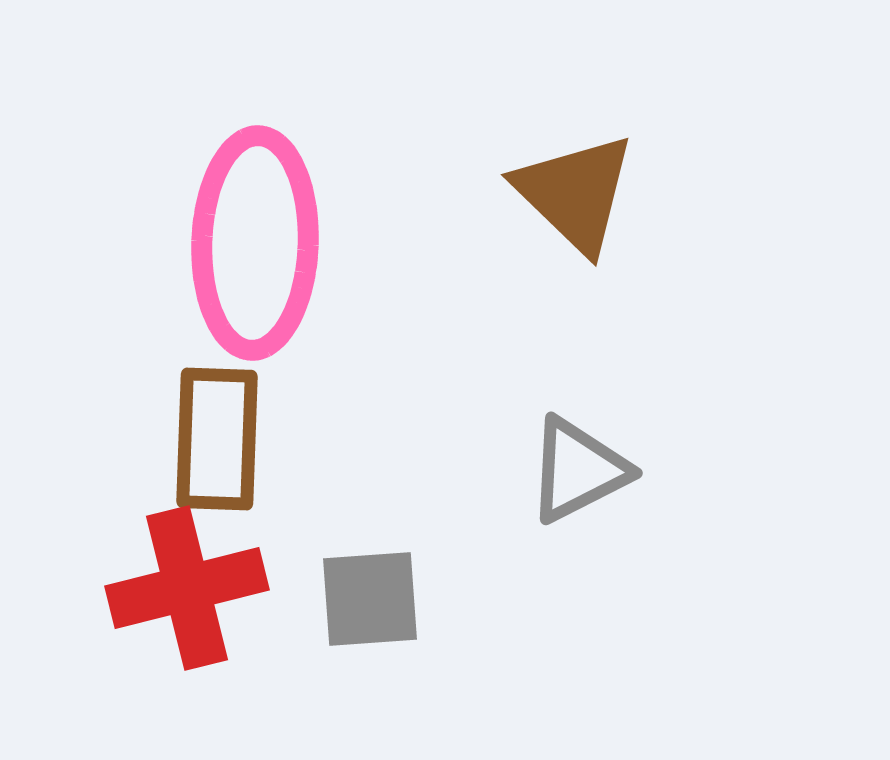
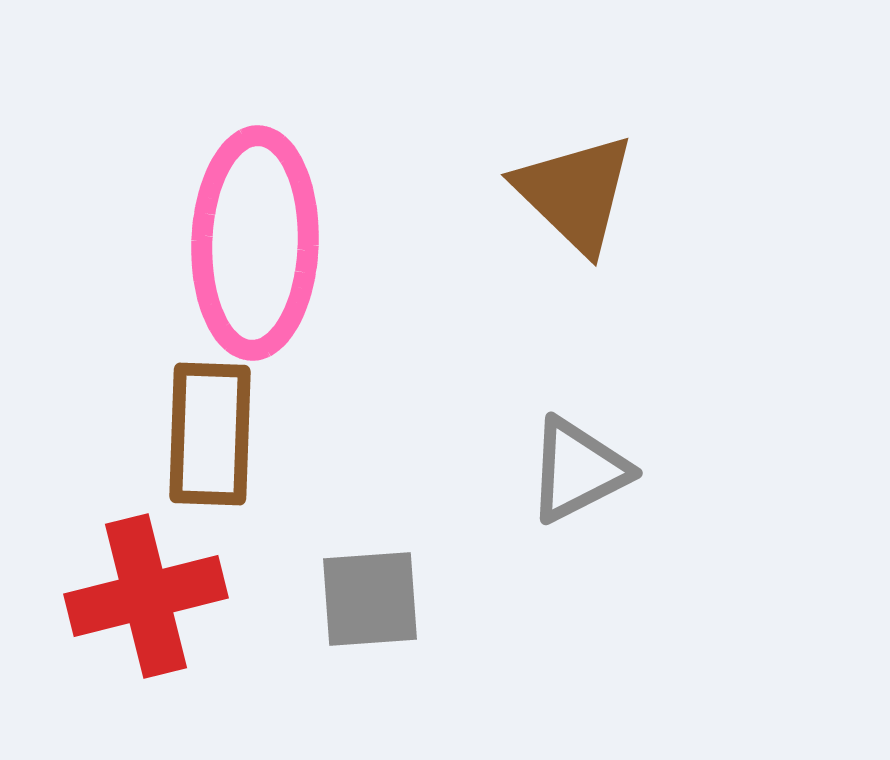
brown rectangle: moved 7 px left, 5 px up
red cross: moved 41 px left, 8 px down
